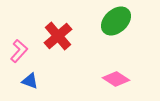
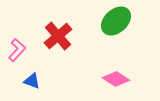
pink L-shape: moved 2 px left, 1 px up
blue triangle: moved 2 px right
